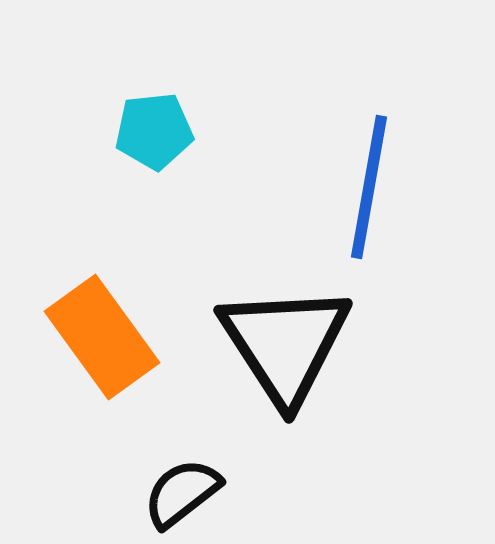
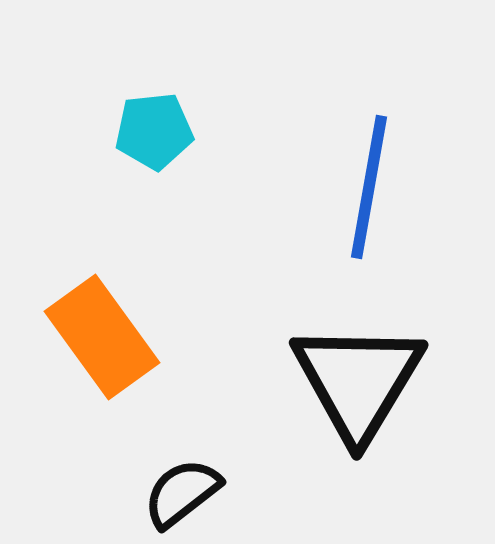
black triangle: moved 73 px right, 37 px down; rotated 4 degrees clockwise
